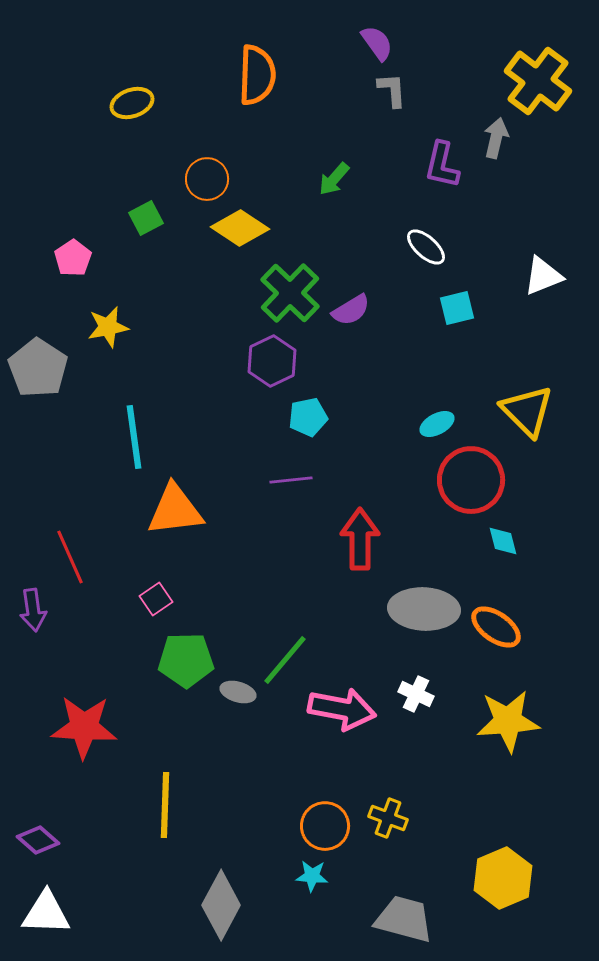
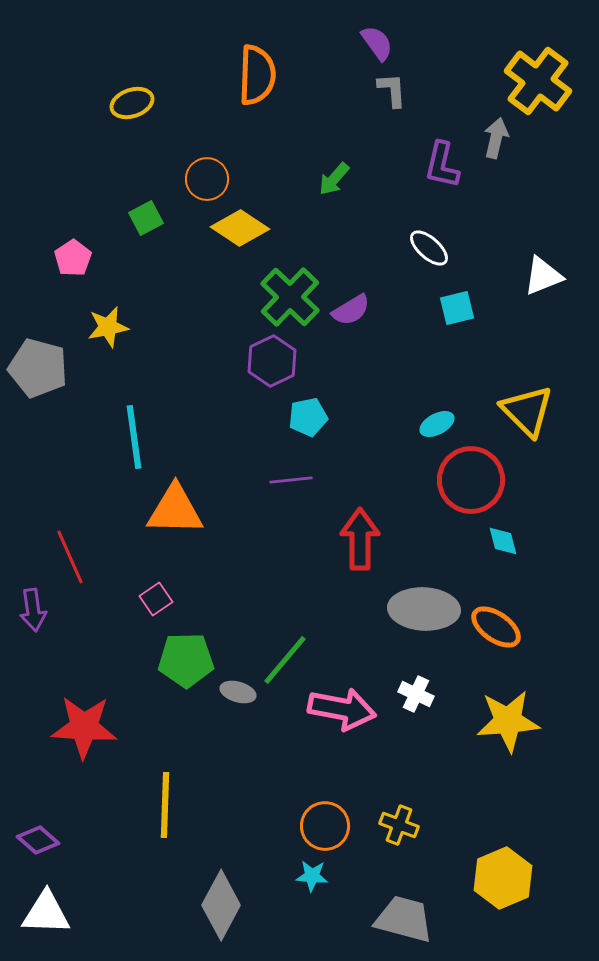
white ellipse at (426, 247): moved 3 px right, 1 px down
green cross at (290, 293): moved 4 px down
gray pentagon at (38, 368): rotated 18 degrees counterclockwise
orange triangle at (175, 510): rotated 8 degrees clockwise
yellow cross at (388, 818): moved 11 px right, 7 px down
